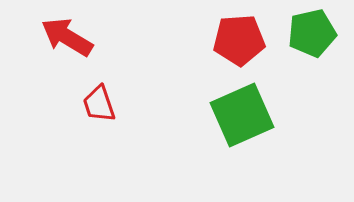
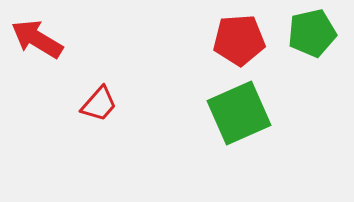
red arrow: moved 30 px left, 2 px down
red trapezoid: rotated 120 degrees counterclockwise
green square: moved 3 px left, 2 px up
